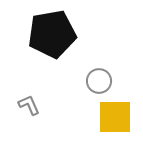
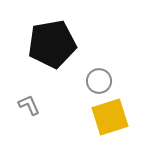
black pentagon: moved 10 px down
yellow square: moved 5 px left; rotated 18 degrees counterclockwise
